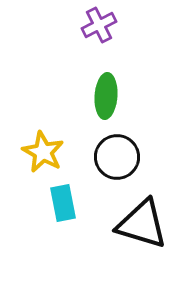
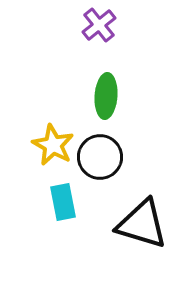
purple cross: rotated 12 degrees counterclockwise
yellow star: moved 10 px right, 7 px up
black circle: moved 17 px left
cyan rectangle: moved 1 px up
